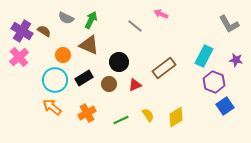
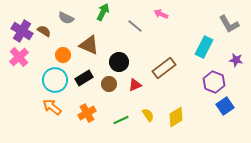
green arrow: moved 12 px right, 8 px up
cyan rectangle: moved 9 px up
